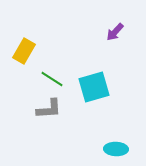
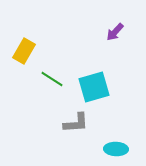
gray L-shape: moved 27 px right, 14 px down
